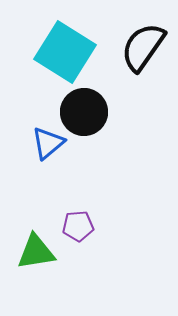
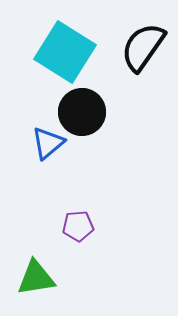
black circle: moved 2 px left
green triangle: moved 26 px down
